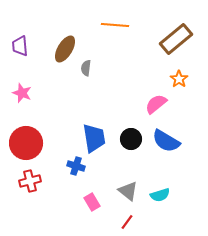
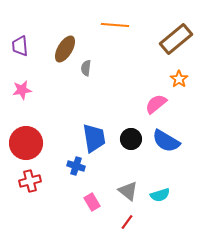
pink star: moved 3 px up; rotated 30 degrees counterclockwise
